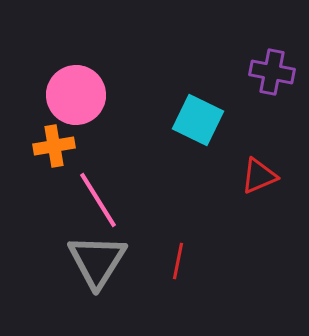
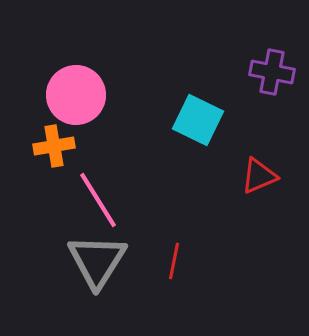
red line: moved 4 px left
